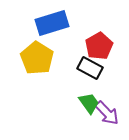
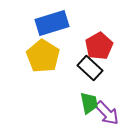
yellow pentagon: moved 6 px right, 2 px up
black rectangle: rotated 15 degrees clockwise
green trapezoid: rotated 25 degrees clockwise
